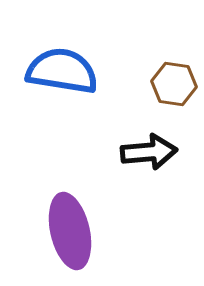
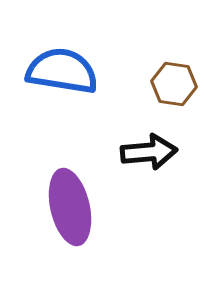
purple ellipse: moved 24 px up
